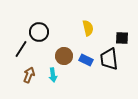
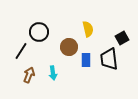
yellow semicircle: moved 1 px down
black square: rotated 32 degrees counterclockwise
black line: moved 2 px down
brown circle: moved 5 px right, 9 px up
blue rectangle: rotated 64 degrees clockwise
cyan arrow: moved 2 px up
